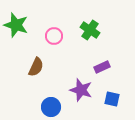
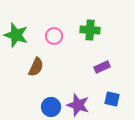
green star: moved 10 px down
green cross: rotated 30 degrees counterclockwise
purple star: moved 3 px left, 15 px down
